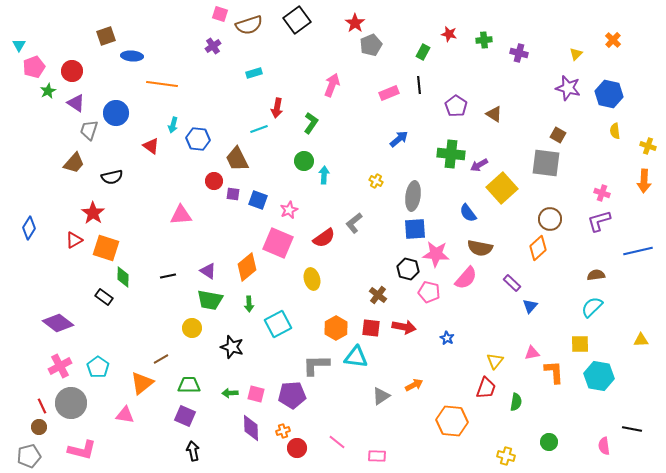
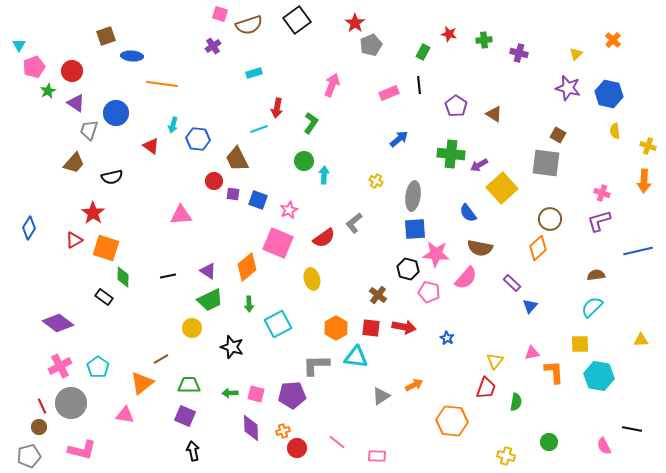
green trapezoid at (210, 300): rotated 36 degrees counterclockwise
pink semicircle at (604, 446): rotated 18 degrees counterclockwise
